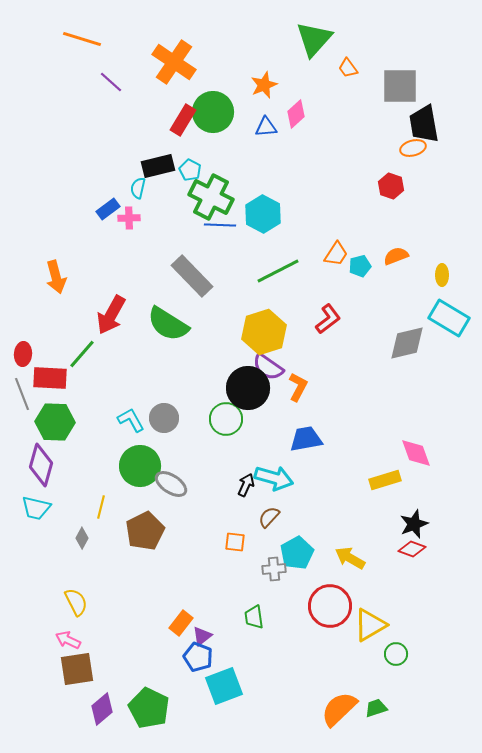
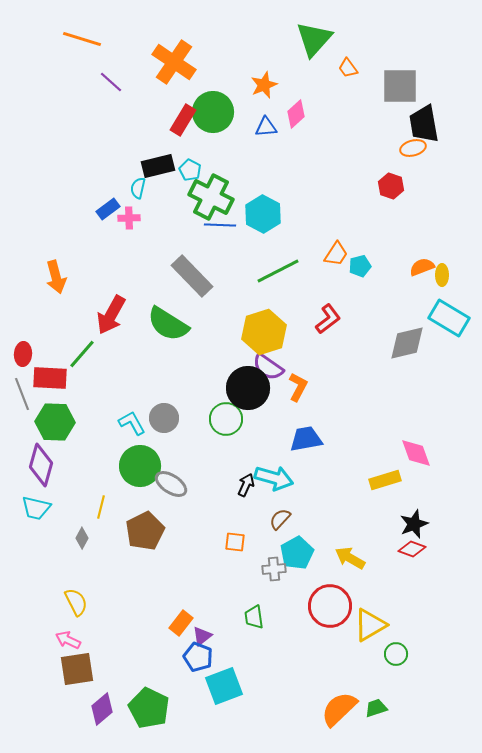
orange semicircle at (396, 256): moved 26 px right, 11 px down
cyan L-shape at (131, 420): moved 1 px right, 3 px down
brown semicircle at (269, 517): moved 11 px right, 2 px down
